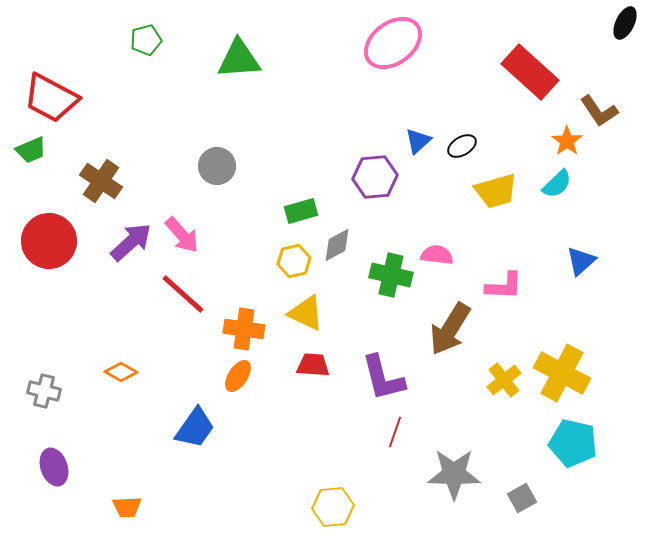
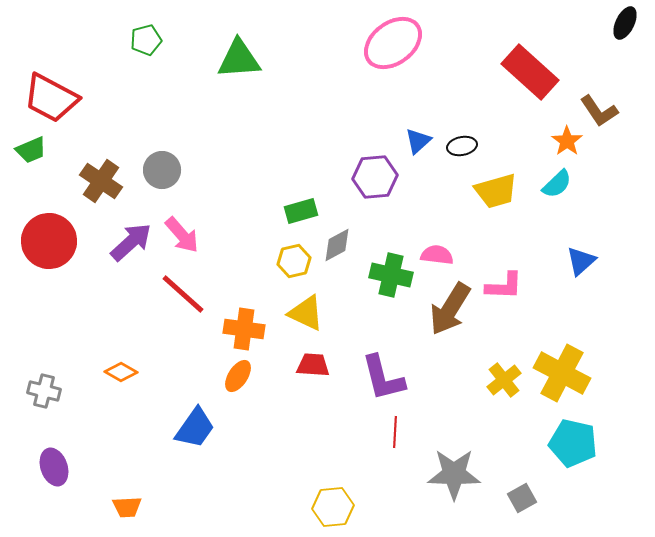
black ellipse at (462, 146): rotated 20 degrees clockwise
gray circle at (217, 166): moved 55 px left, 4 px down
brown arrow at (450, 329): moved 20 px up
red line at (395, 432): rotated 16 degrees counterclockwise
